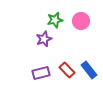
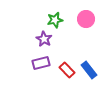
pink circle: moved 5 px right, 2 px up
purple star: rotated 21 degrees counterclockwise
purple rectangle: moved 10 px up
